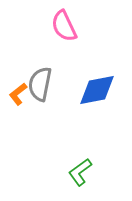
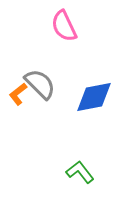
gray semicircle: rotated 124 degrees clockwise
blue diamond: moved 3 px left, 7 px down
green L-shape: rotated 88 degrees clockwise
